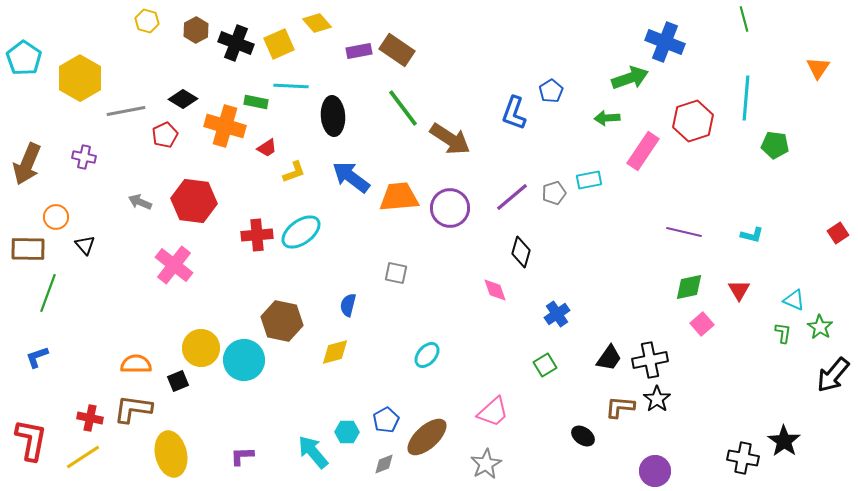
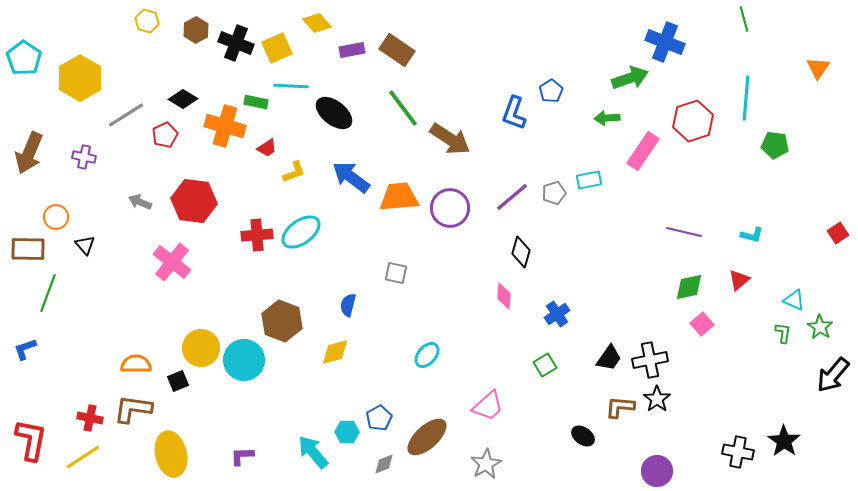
yellow square at (279, 44): moved 2 px left, 4 px down
purple rectangle at (359, 51): moved 7 px left, 1 px up
gray line at (126, 111): moved 4 px down; rotated 21 degrees counterclockwise
black ellipse at (333, 116): moved 1 px right, 3 px up; rotated 48 degrees counterclockwise
brown arrow at (27, 164): moved 2 px right, 11 px up
pink cross at (174, 265): moved 2 px left, 3 px up
pink diamond at (495, 290): moved 9 px right, 6 px down; rotated 24 degrees clockwise
red triangle at (739, 290): moved 10 px up; rotated 20 degrees clockwise
brown hexagon at (282, 321): rotated 9 degrees clockwise
blue L-shape at (37, 357): moved 12 px left, 8 px up
pink trapezoid at (493, 412): moved 5 px left, 6 px up
blue pentagon at (386, 420): moved 7 px left, 2 px up
black cross at (743, 458): moved 5 px left, 6 px up
purple circle at (655, 471): moved 2 px right
